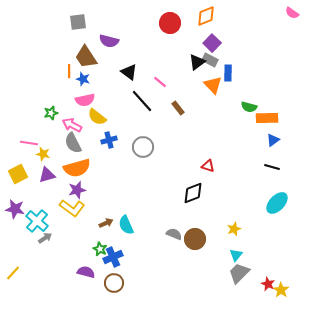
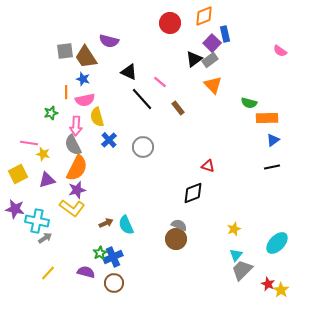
pink semicircle at (292, 13): moved 12 px left, 38 px down
orange diamond at (206, 16): moved 2 px left
gray square at (78, 22): moved 13 px left, 29 px down
gray rectangle at (210, 60): rotated 63 degrees counterclockwise
black triangle at (197, 62): moved 3 px left, 3 px up
orange line at (69, 71): moved 3 px left, 21 px down
black triangle at (129, 72): rotated 12 degrees counterclockwise
blue rectangle at (228, 73): moved 3 px left, 39 px up; rotated 14 degrees counterclockwise
black line at (142, 101): moved 2 px up
green semicircle at (249, 107): moved 4 px up
yellow semicircle at (97, 117): rotated 36 degrees clockwise
pink arrow at (72, 125): moved 4 px right, 1 px down; rotated 114 degrees counterclockwise
blue cross at (109, 140): rotated 28 degrees counterclockwise
gray semicircle at (73, 143): moved 2 px down
black line at (272, 167): rotated 28 degrees counterclockwise
orange semicircle at (77, 168): rotated 48 degrees counterclockwise
purple triangle at (47, 175): moved 5 px down
cyan ellipse at (277, 203): moved 40 px down
cyan cross at (37, 221): rotated 30 degrees counterclockwise
gray semicircle at (174, 234): moved 5 px right, 9 px up
brown circle at (195, 239): moved 19 px left
green star at (100, 249): moved 4 px down; rotated 16 degrees clockwise
yellow line at (13, 273): moved 35 px right
gray trapezoid at (239, 273): moved 3 px right, 3 px up
